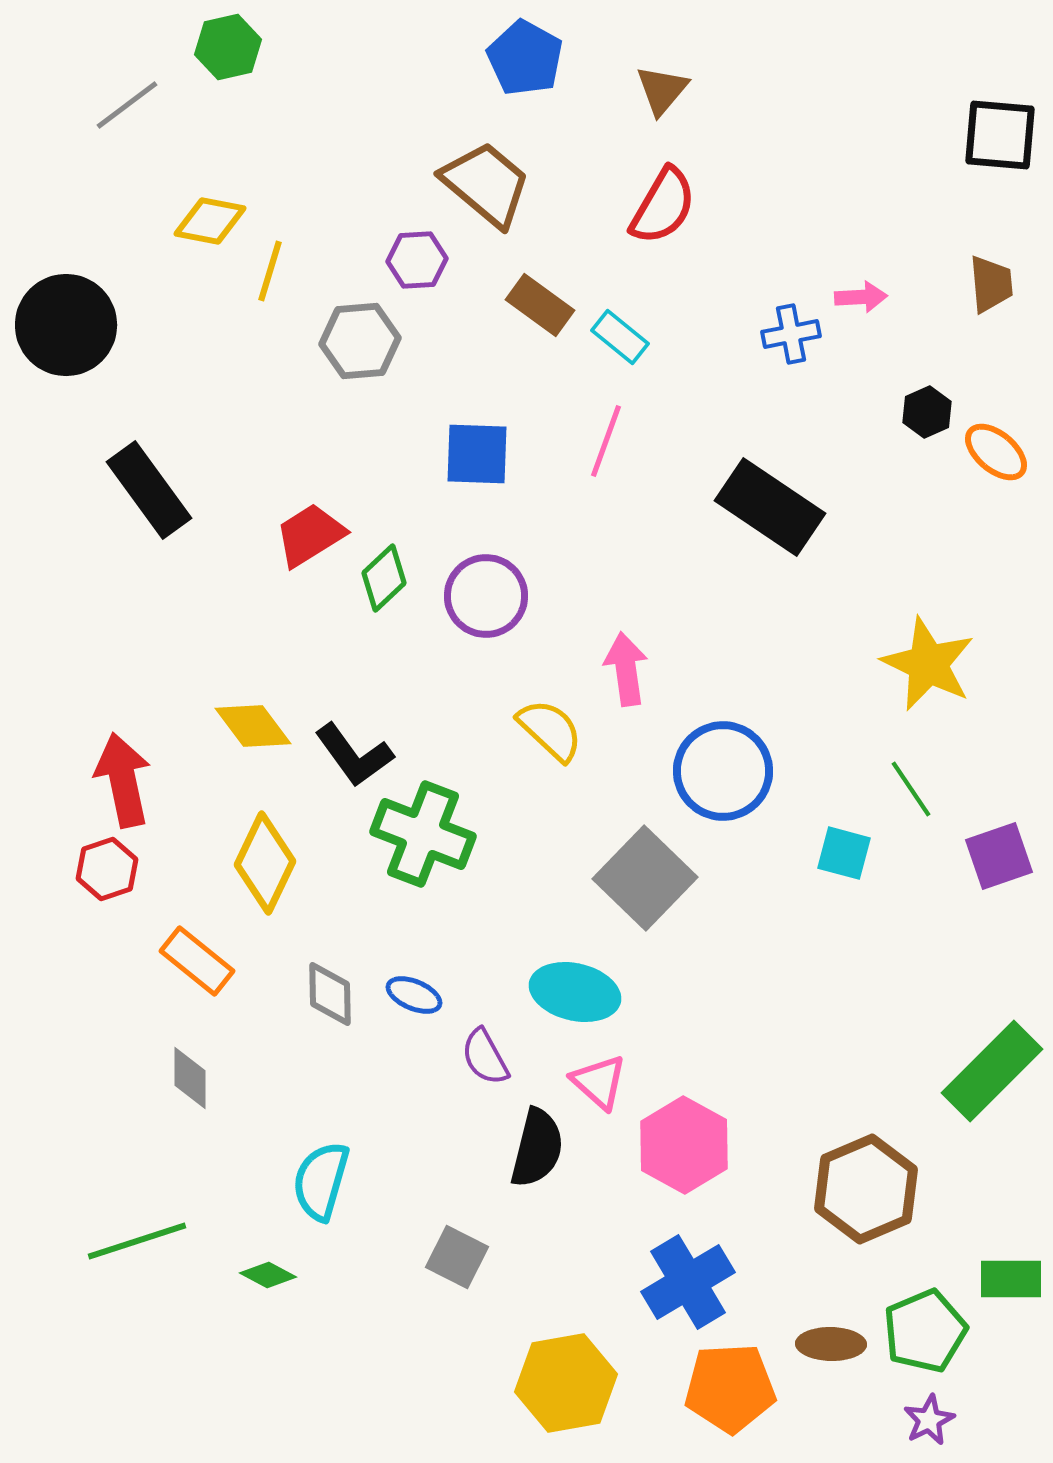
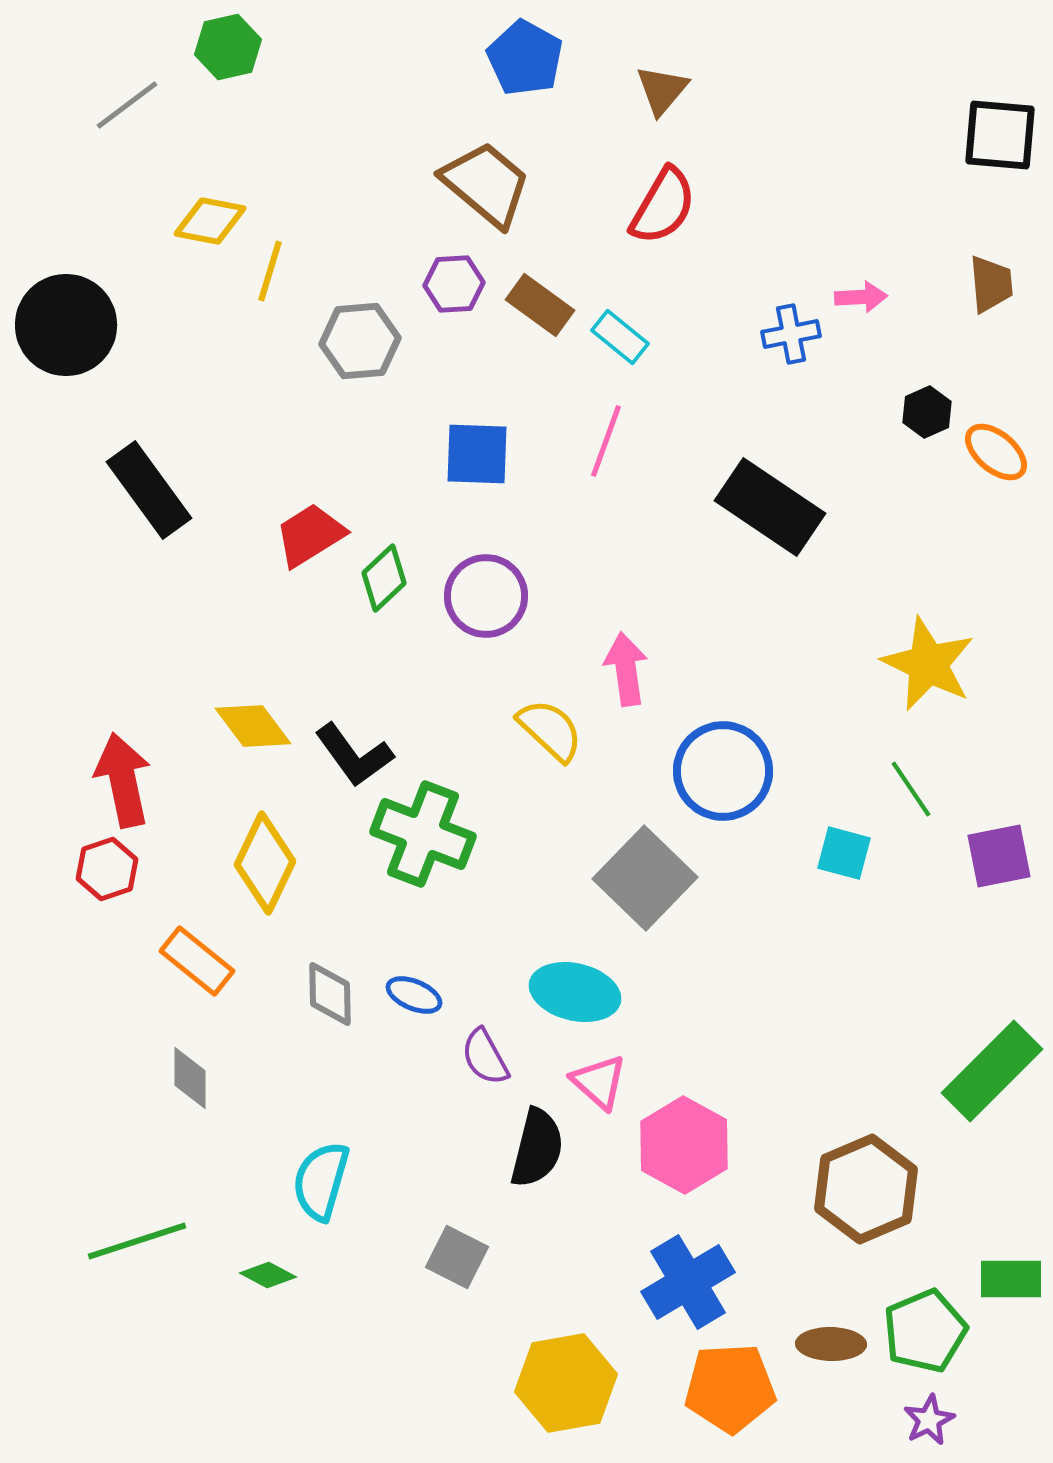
purple hexagon at (417, 260): moved 37 px right, 24 px down
purple square at (999, 856): rotated 8 degrees clockwise
